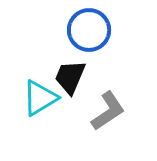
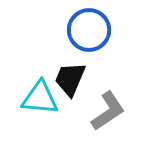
black trapezoid: moved 2 px down
cyan triangle: rotated 36 degrees clockwise
